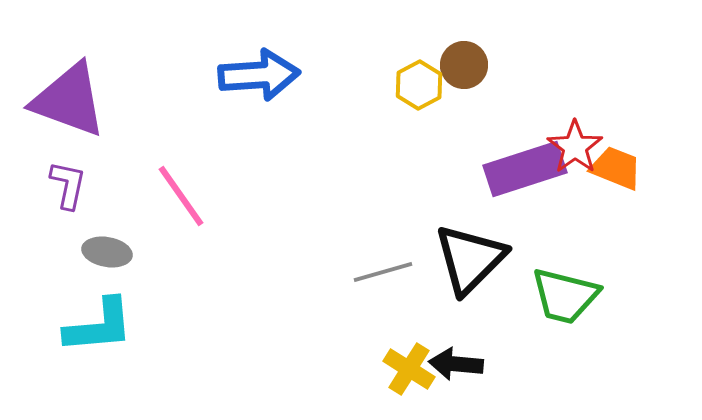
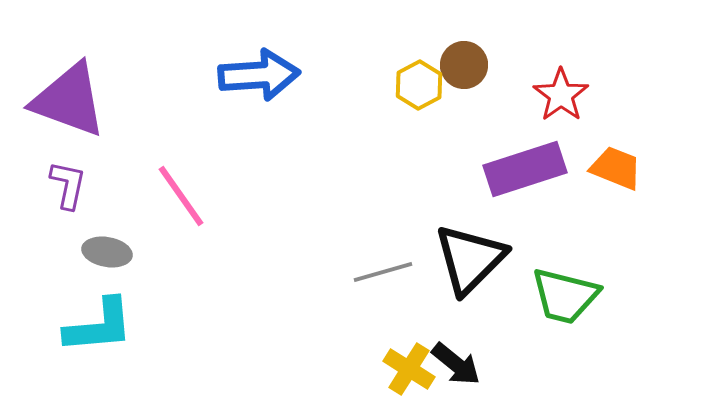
red star: moved 14 px left, 52 px up
black arrow: rotated 146 degrees counterclockwise
